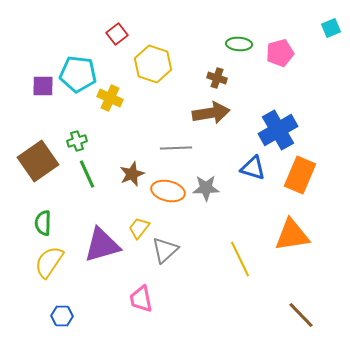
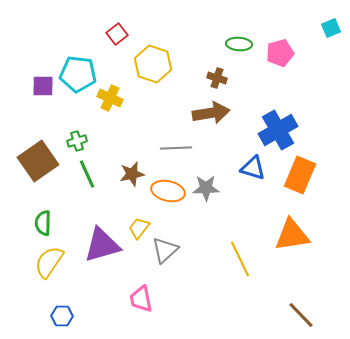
brown star: rotated 10 degrees clockwise
